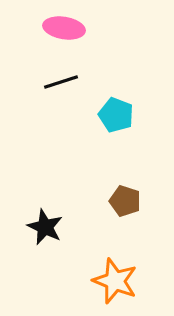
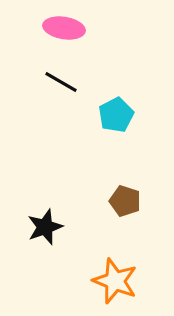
black line: rotated 48 degrees clockwise
cyan pentagon: rotated 24 degrees clockwise
black star: rotated 27 degrees clockwise
